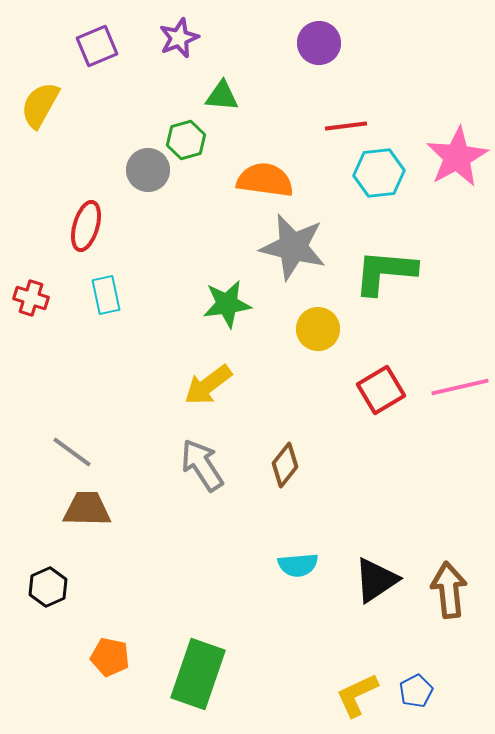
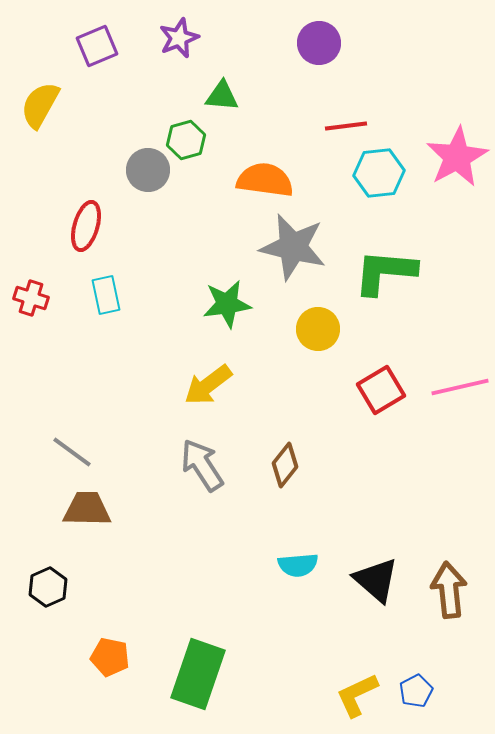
black triangle: rotated 45 degrees counterclockwise
